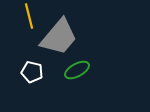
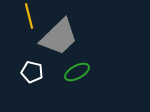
gray trapezoid: rotated 6 degrees clockwise
green ellipse: moved 2 px down
